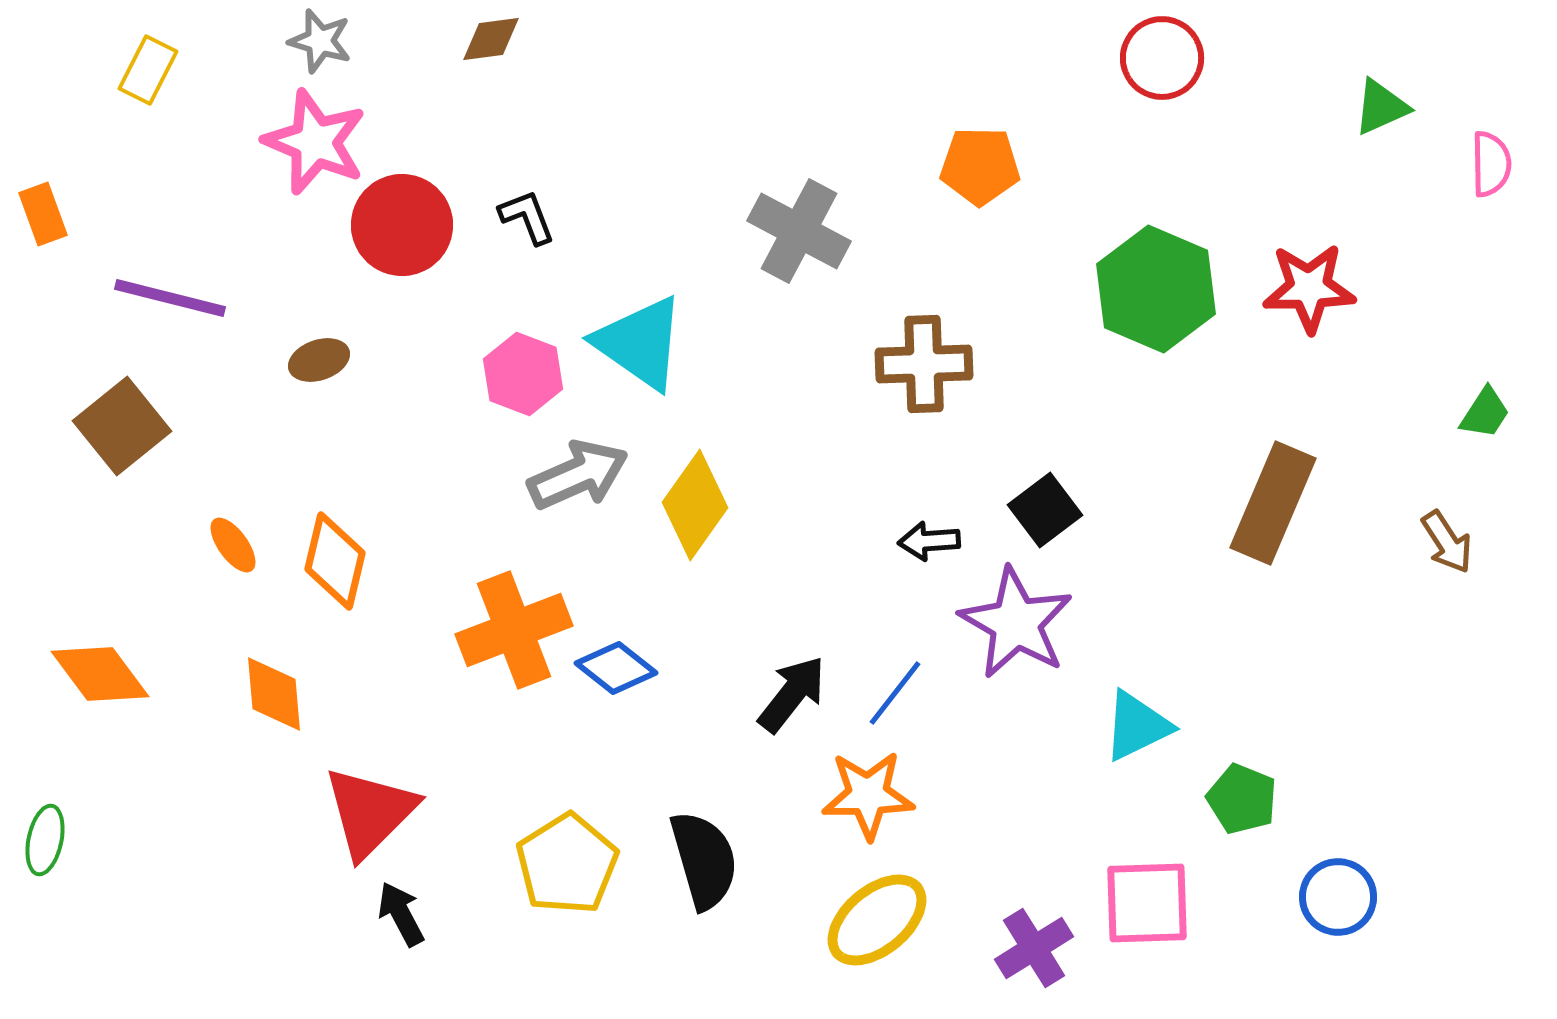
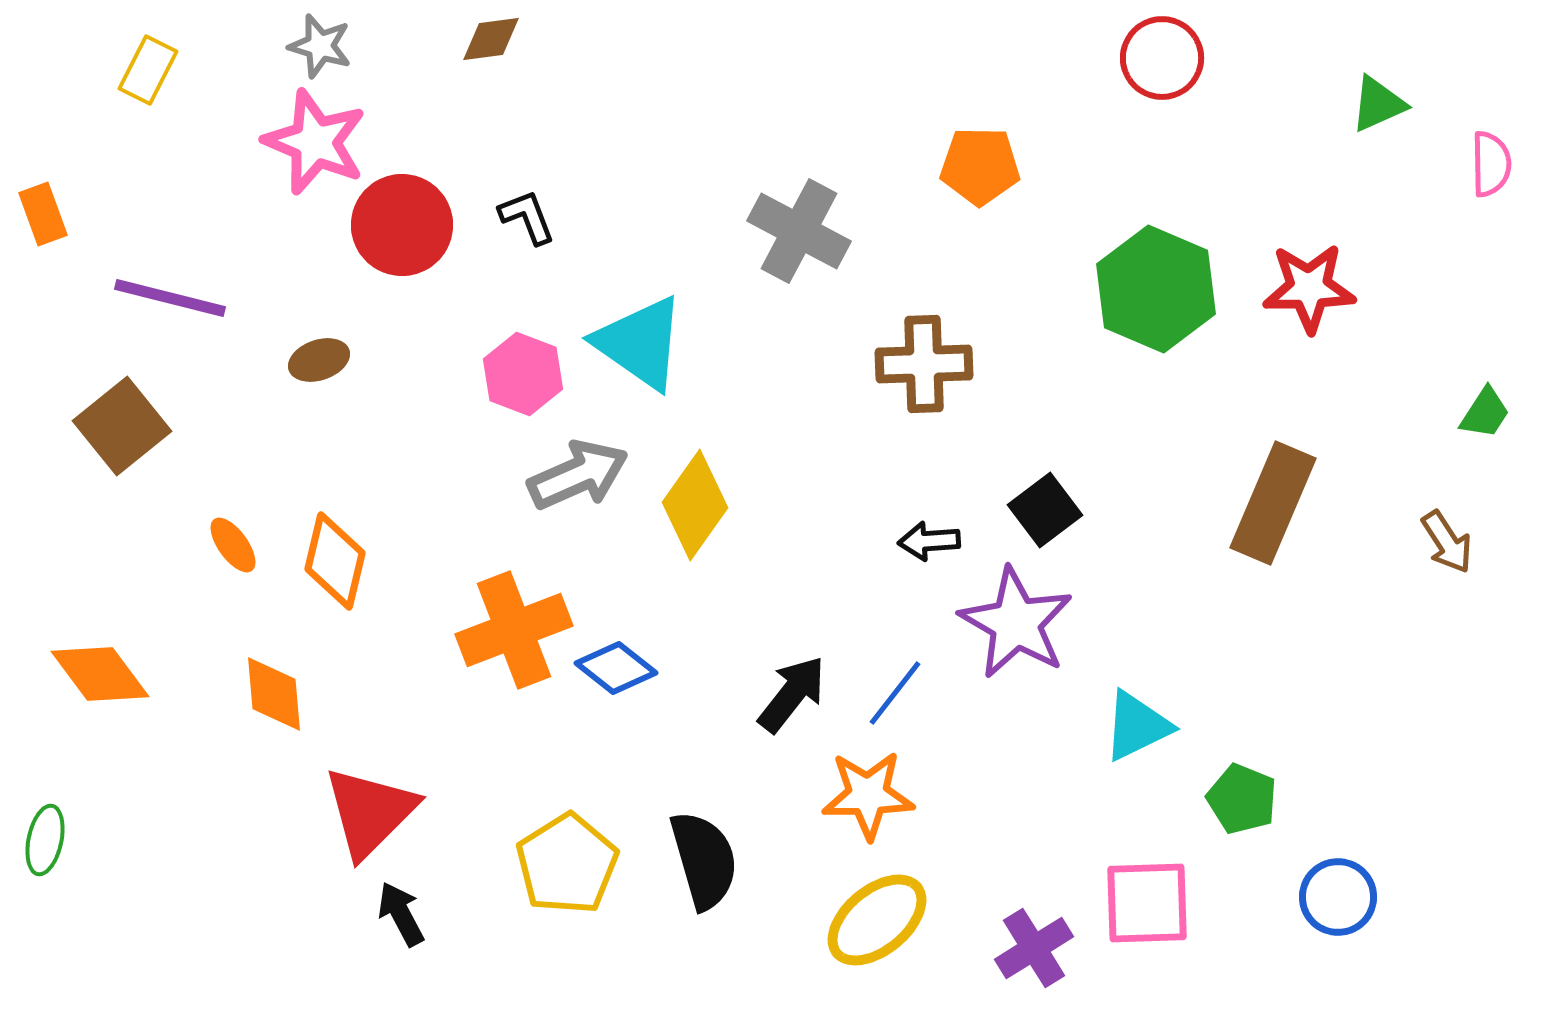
gray star at (320, 41): moved 5 px down
green triangle at (1381, 107): moved 3 px left, 3 px up
